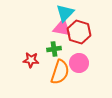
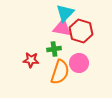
red hexagon: moved 2 px right, 1 px up
